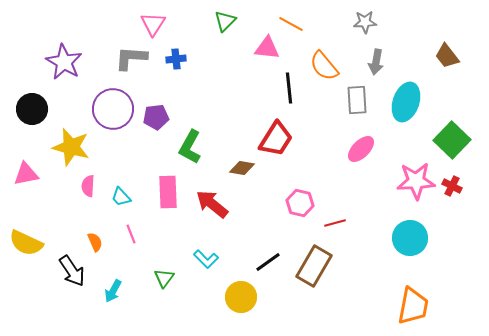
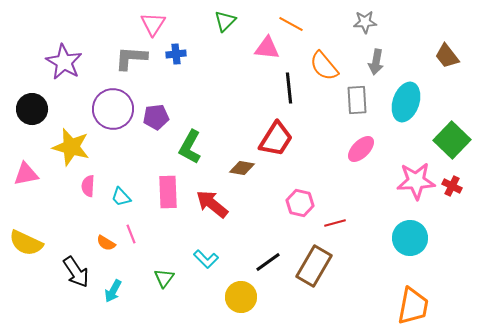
blue cross at (176, 59): moved 5 px up
orange semicircle at (95, 242): moved 11 px right, 1 px down; rotated 144 degrees clockwise
black arrow at (72, 271): moved 4 px right, 1 px down
